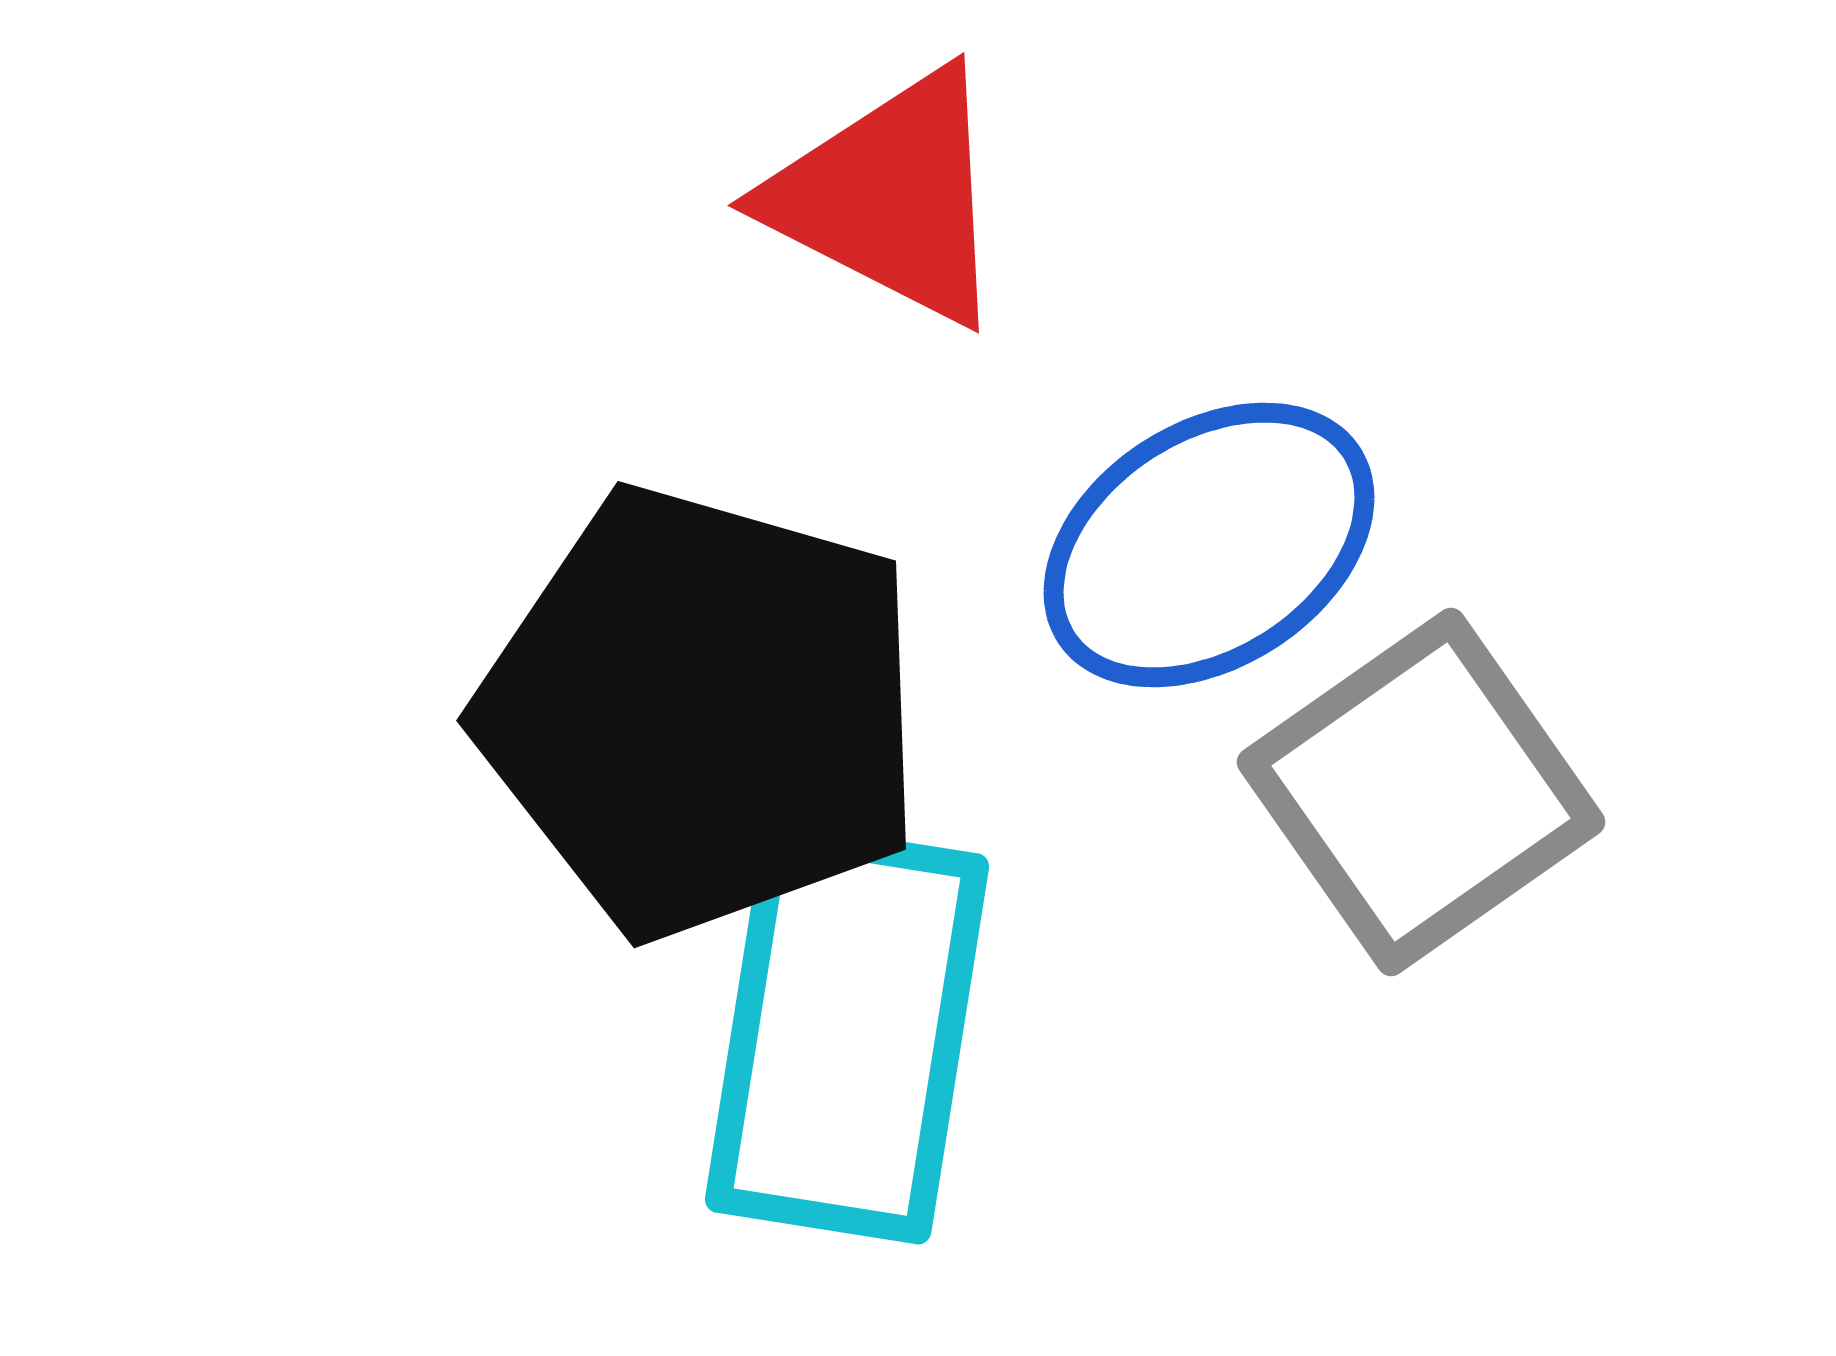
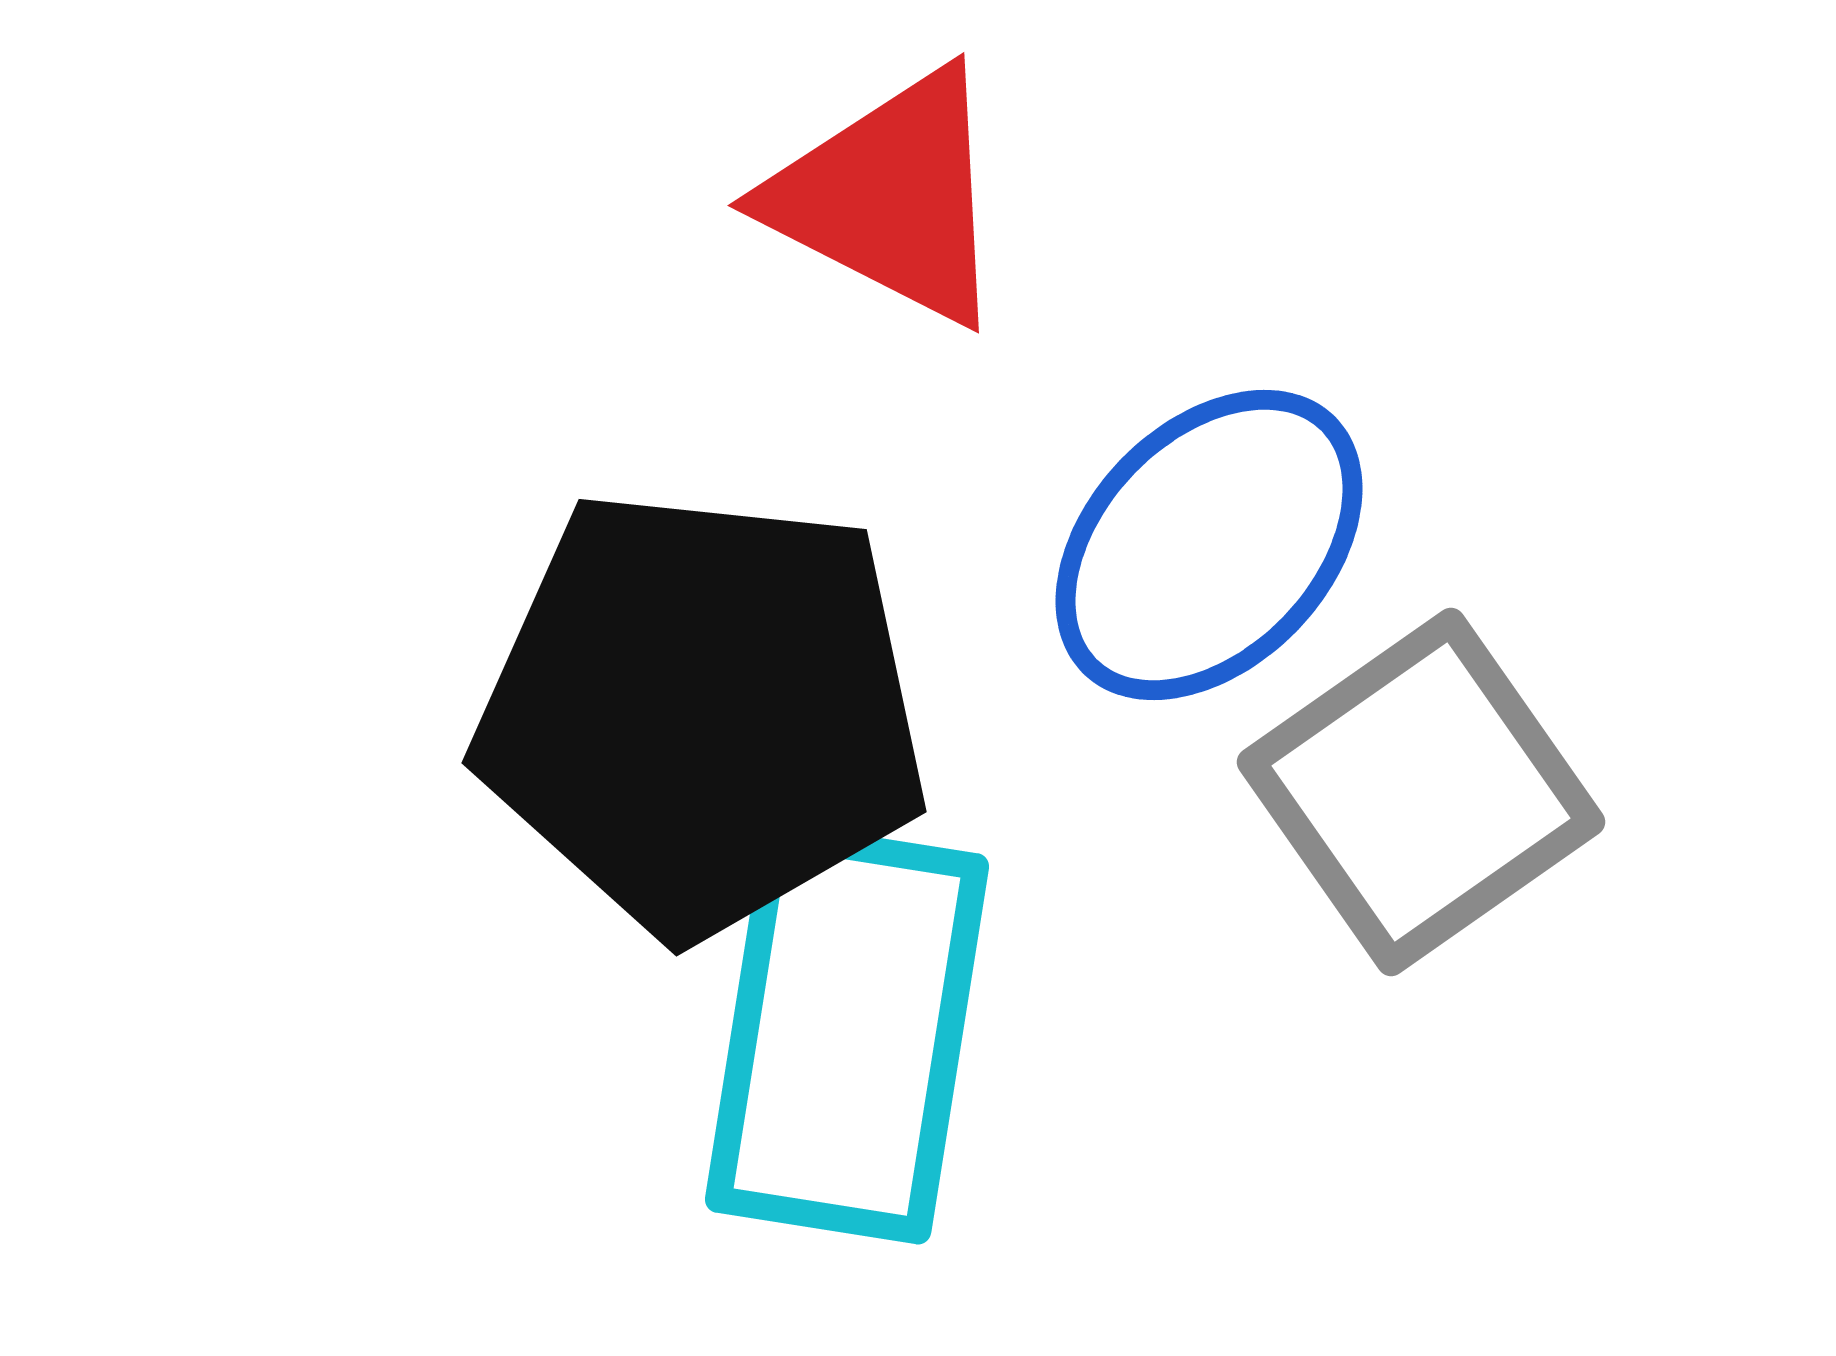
blue ellipse: rotated 13 degrees counterclockwise
black pentagon: rotated 10 degrees counterclockwise
